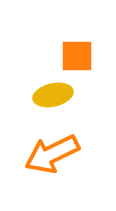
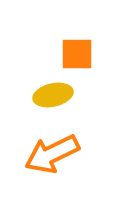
orange square: moved 2 px up
